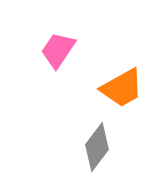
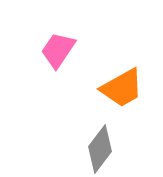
gray diamond: moved 3 px right, 2 px down
